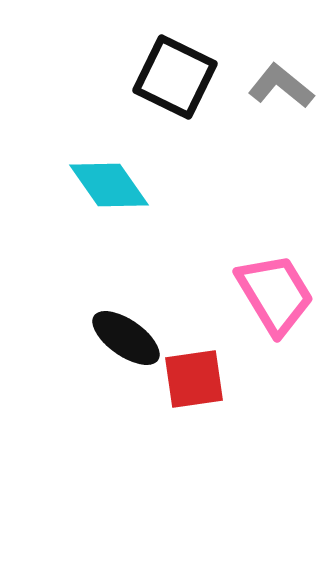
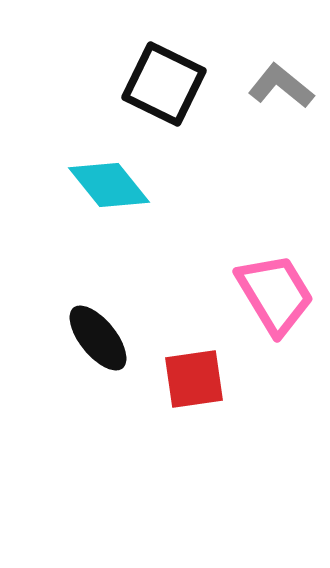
black square: moved 11 px left, 7 px down
cyan diamond: rotated 4 degrees counterclockwise
black ellipse: moved 28 px left; rotated 16 degrees clockwise
